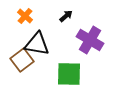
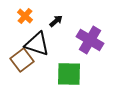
black arrow: moved 10 px left, 5 px down
black triangle: rotated 8 degrees clockwise
